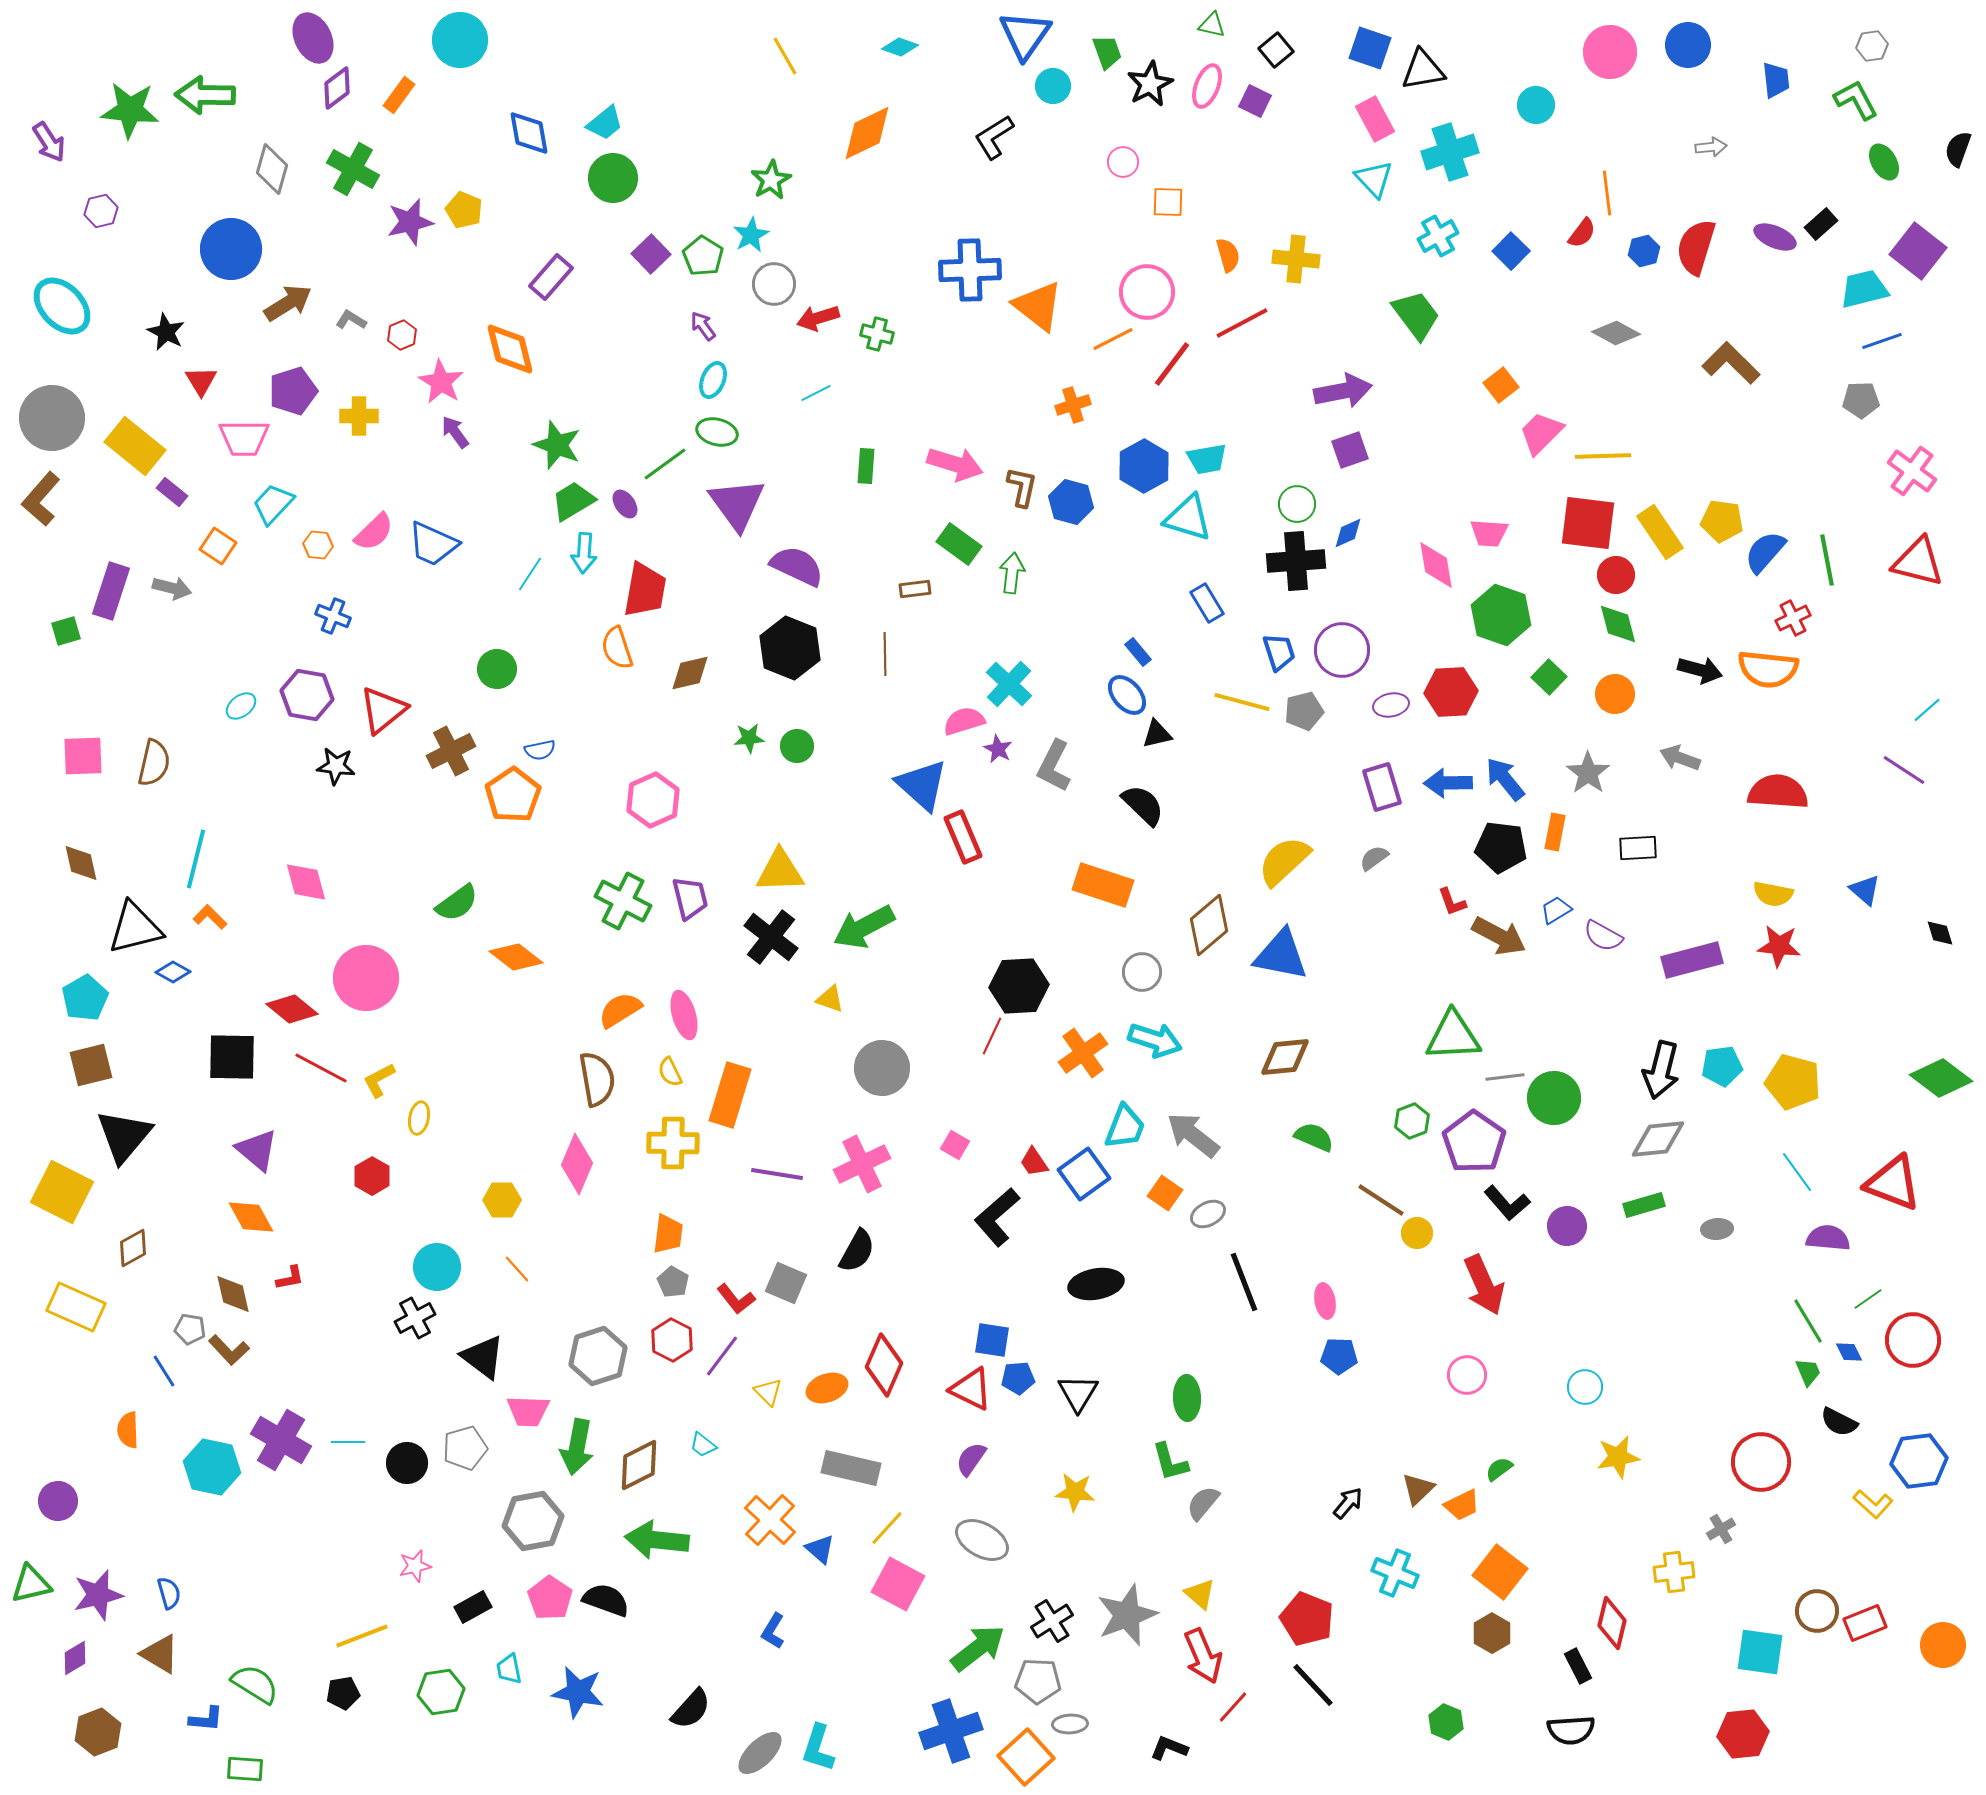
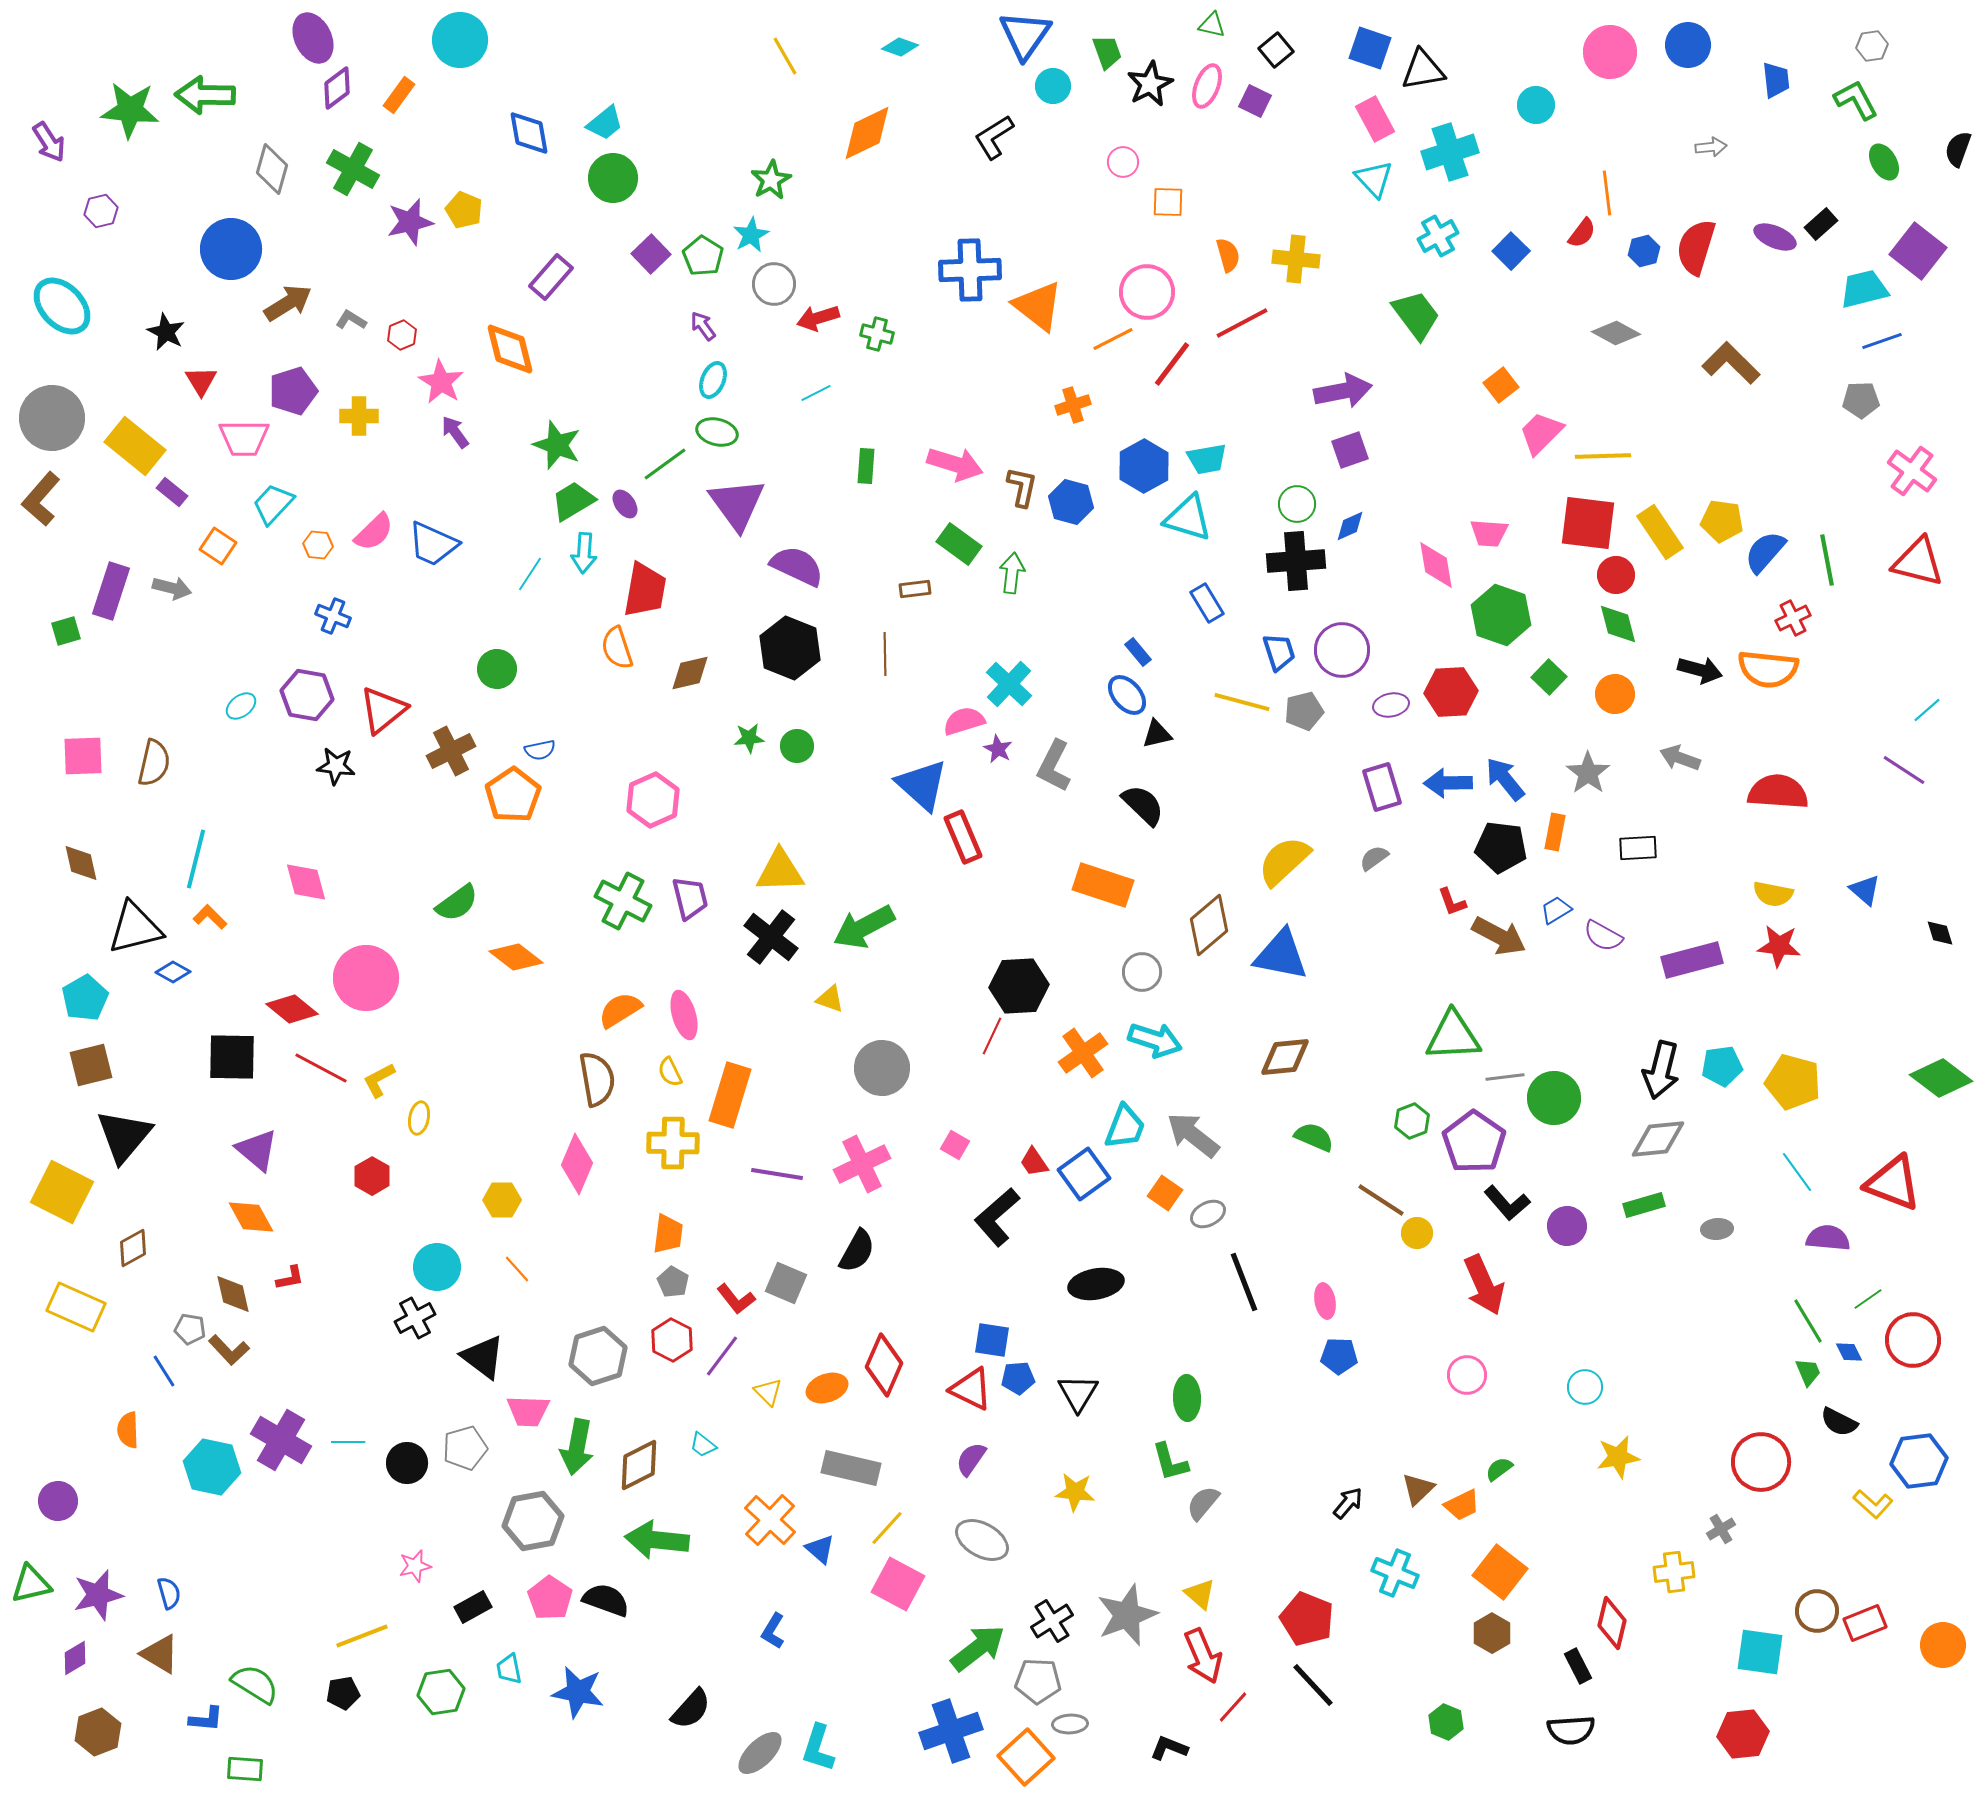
blue diamond at (1348, 533): moved 2 px right, 7 px up
